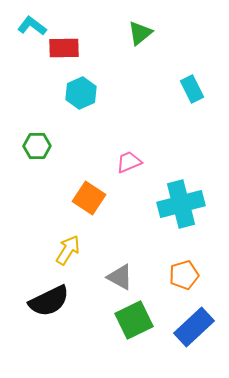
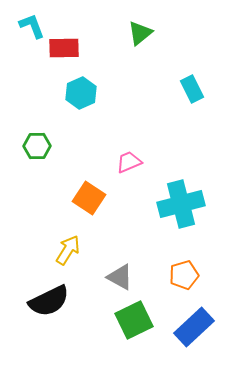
cyan L-shape: rotated 32 degrees clockwise
